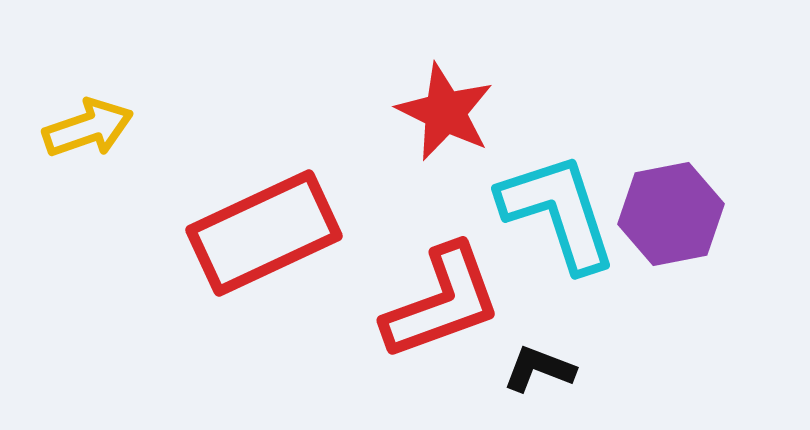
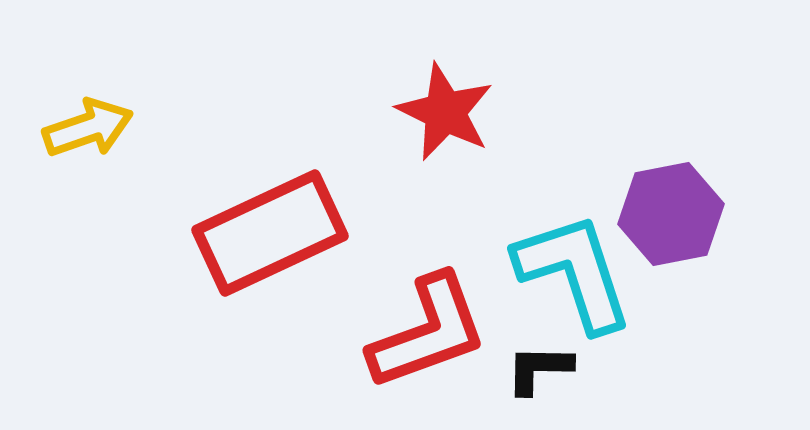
cyan L-shape: moved 16 px right, 60 px down
red rectangle: moved 6 px right
red L-shape: moved 14 px left, 30 px down
black L-shape: rotated 20 degrees counterclockwise
